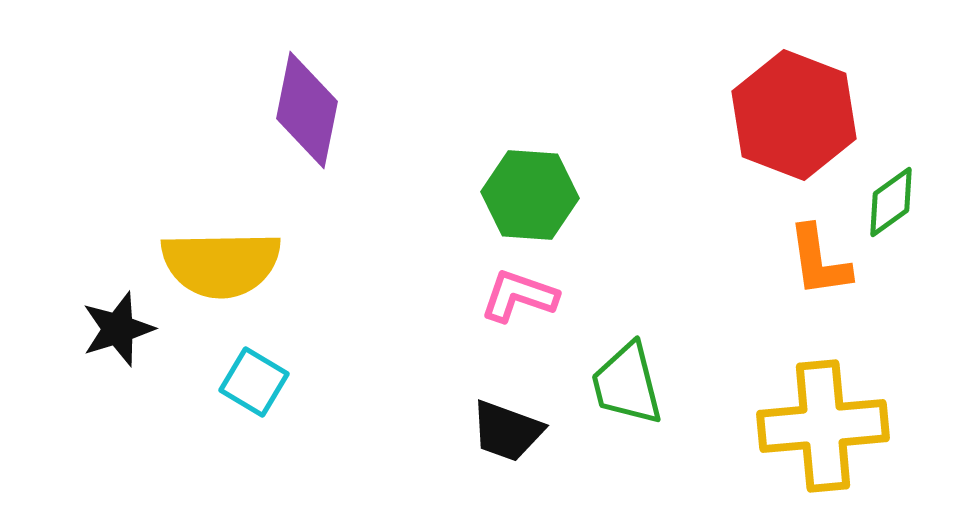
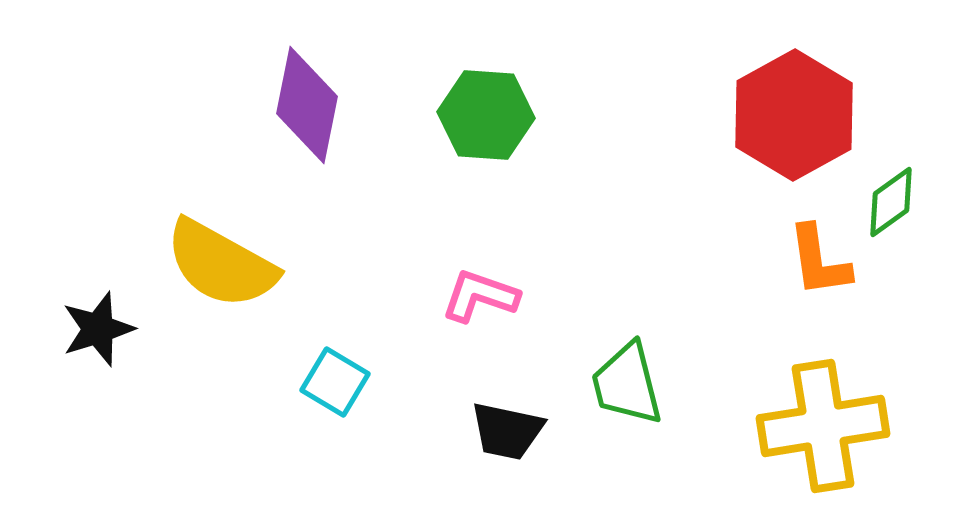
purple diamond: moved 5 px up
red hexagon: rotated 10 degrees clockwise
green hexagon: moved 44 px left, 80 px up
yellow semicircle: rotated 30 degrees clockwise
pink L-shape: moved 39 px left
black star: moved 20 px left
cyan square: moved 81 px right
yellow cross: rotated 4 degrees counterclockwise
black trapezoid: rotated 8 degrees counterclockwise
